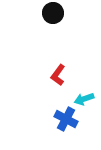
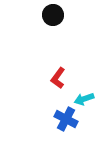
black circle: moved 2 px down
red L-shape: moved 3 px down
